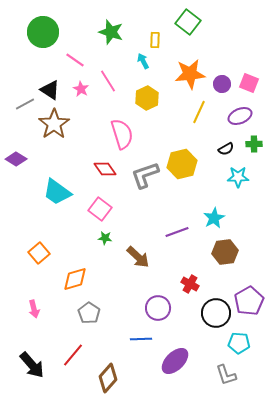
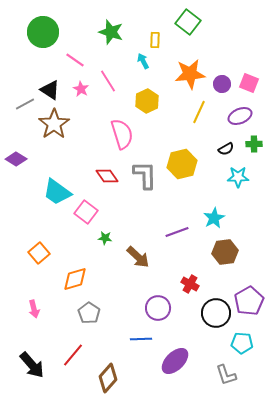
yellow hexagon at (147, 98): moved 3 px down
red diamond at (105, 169): moved 2 px right, 7 px down
gray L-shape at (145, 175): rotated 108 degrees clockwise
pink square at (100, 209): moved 14 px left, 3 px down
cyan pentagon at (239, 343): moved 3 px right
